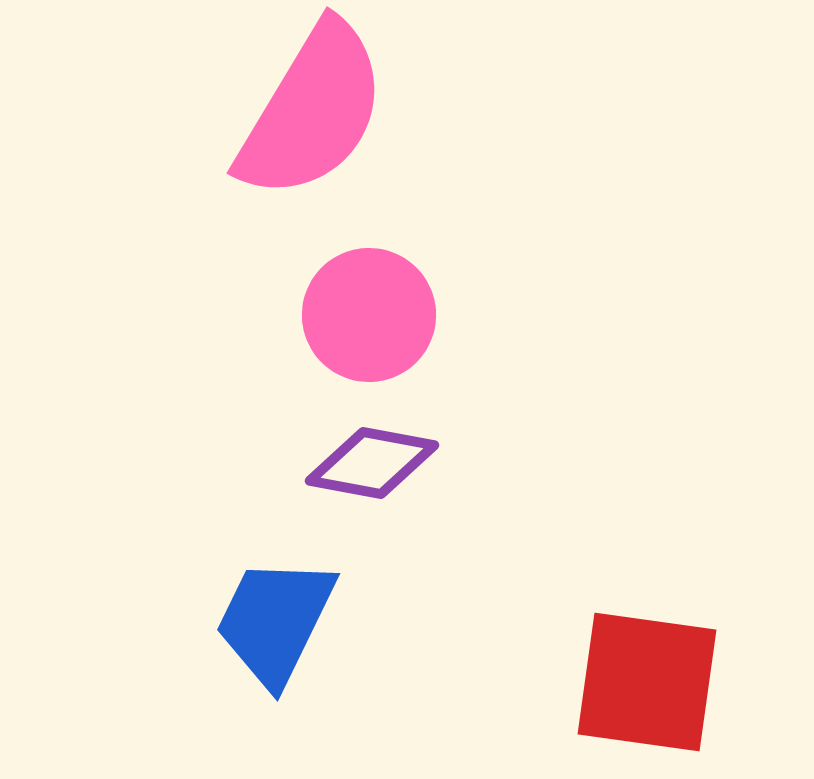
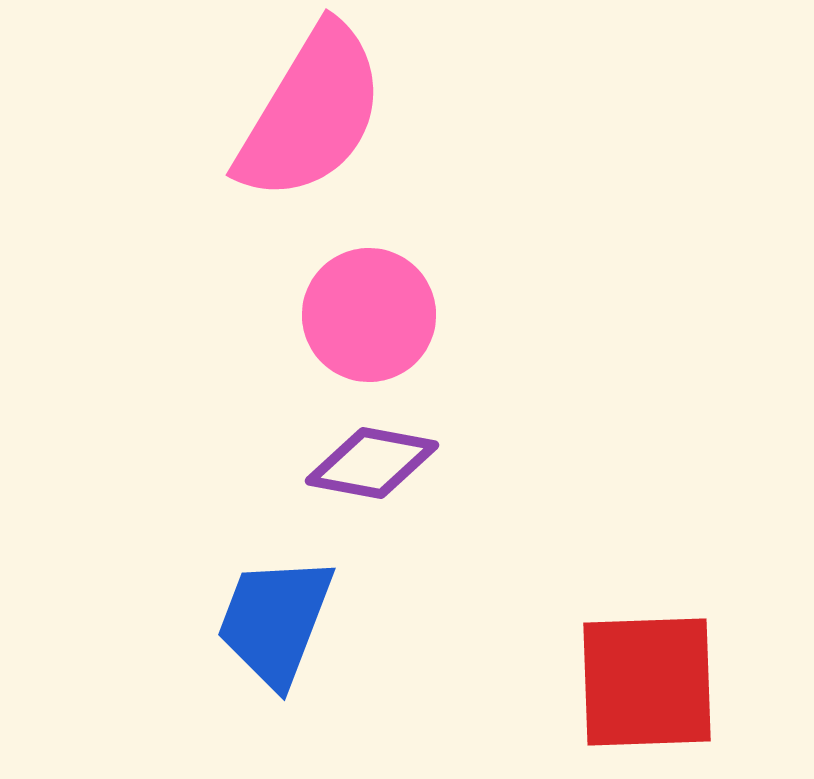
pink semicircle: moved 1 px left, 2 px down
blue trapezoid: rotated 5 degrees counterclockwise
red square: rotated 10 degrees counterclockwise
